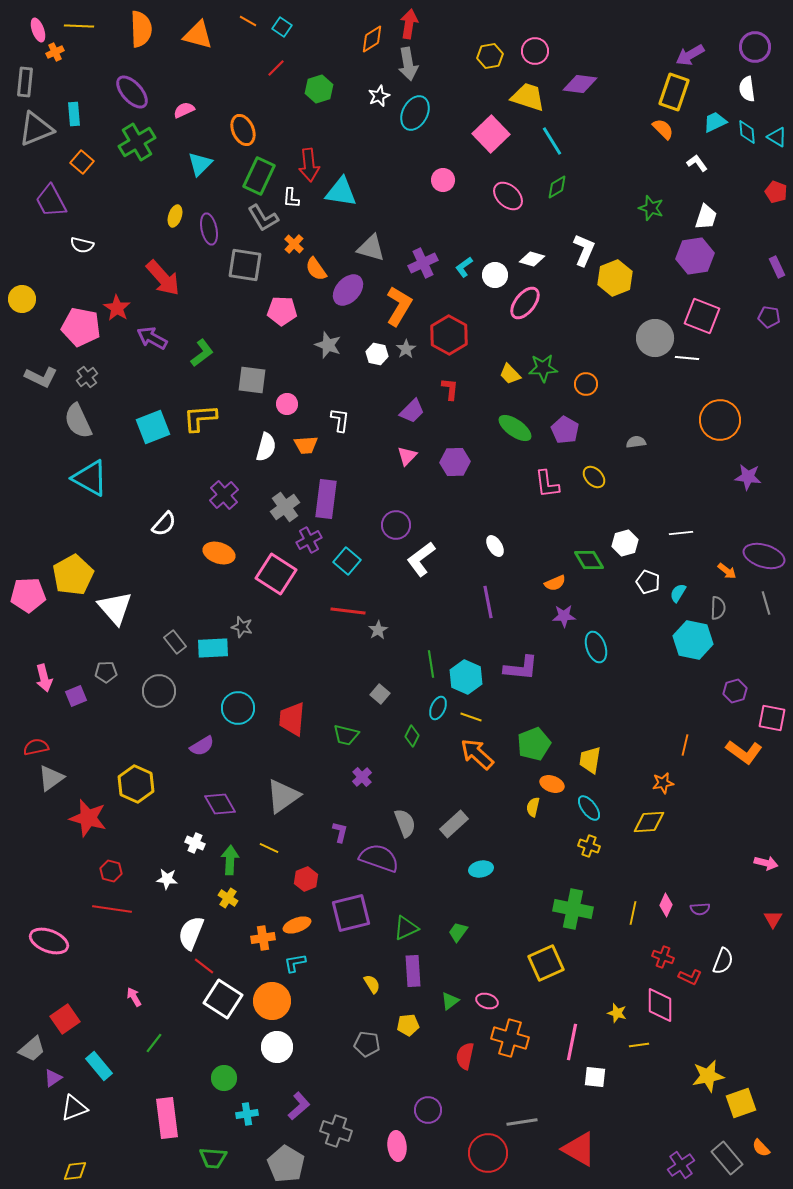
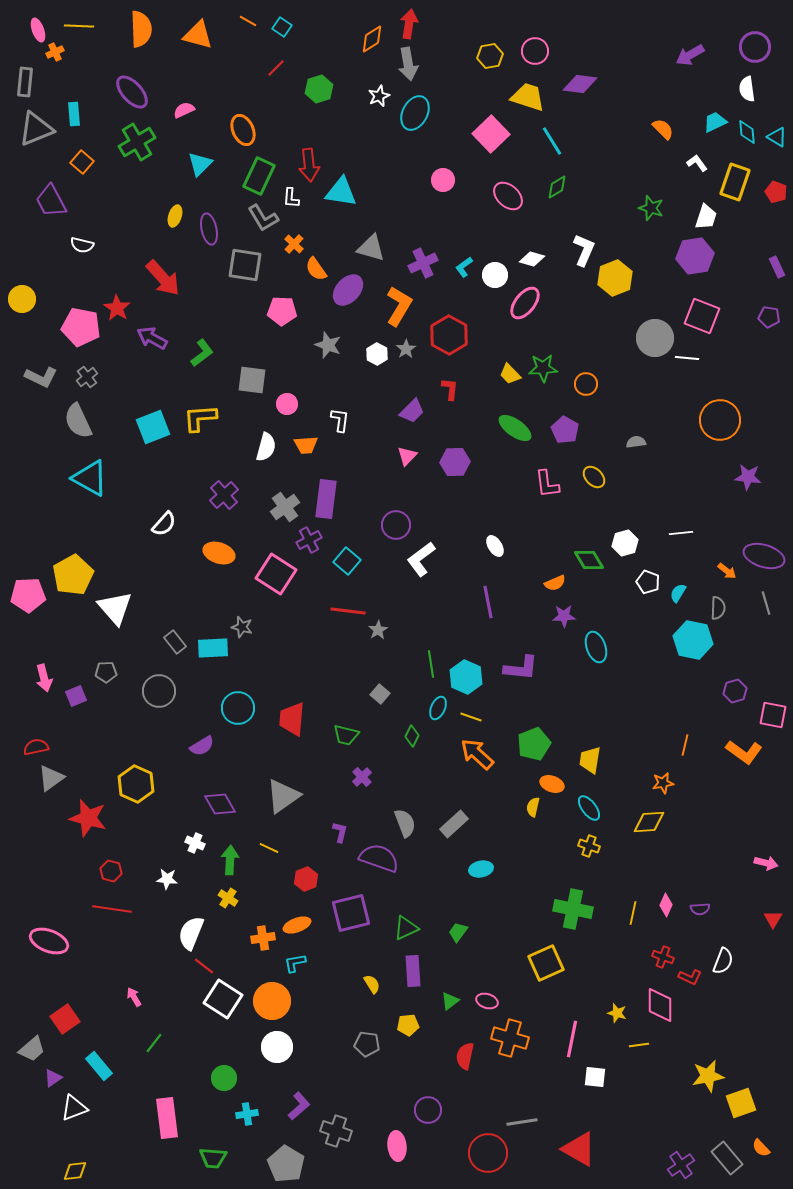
yellow rectangle at (674, 92): moved 61 px right, 90 px down
white hexagon at (377, 354): rotated 15 degrees clockwise
pink square at (772, 718): moved 1 px right, 3 px up
pink line at (572, 1042): moved 3 px up
